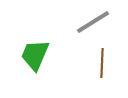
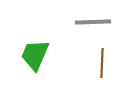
gray line: rotated 30 degrees clockwise
